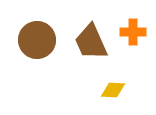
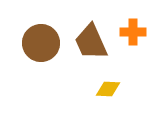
brown circle: moved 4 px right, 3 px down
yellow diamond: moved 5 px left, 1 px up
